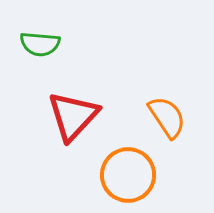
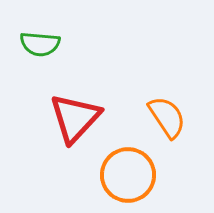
red triangle: moved 2 px right, 2 px down
